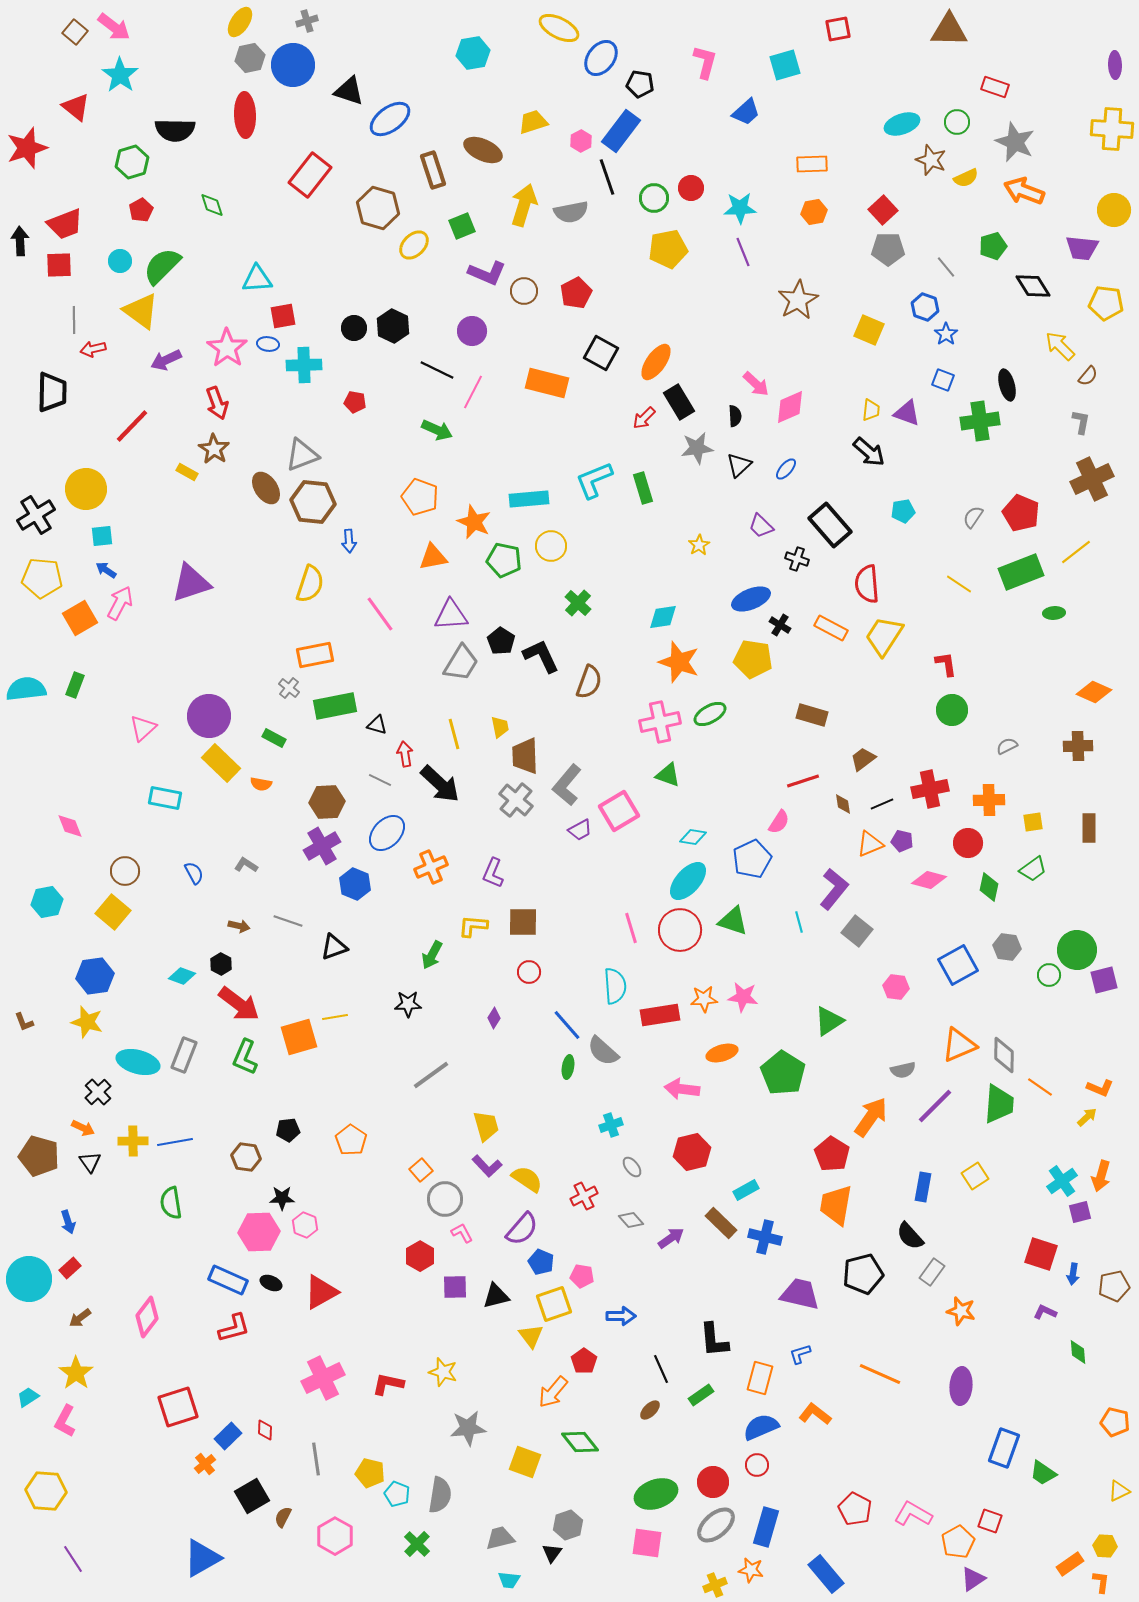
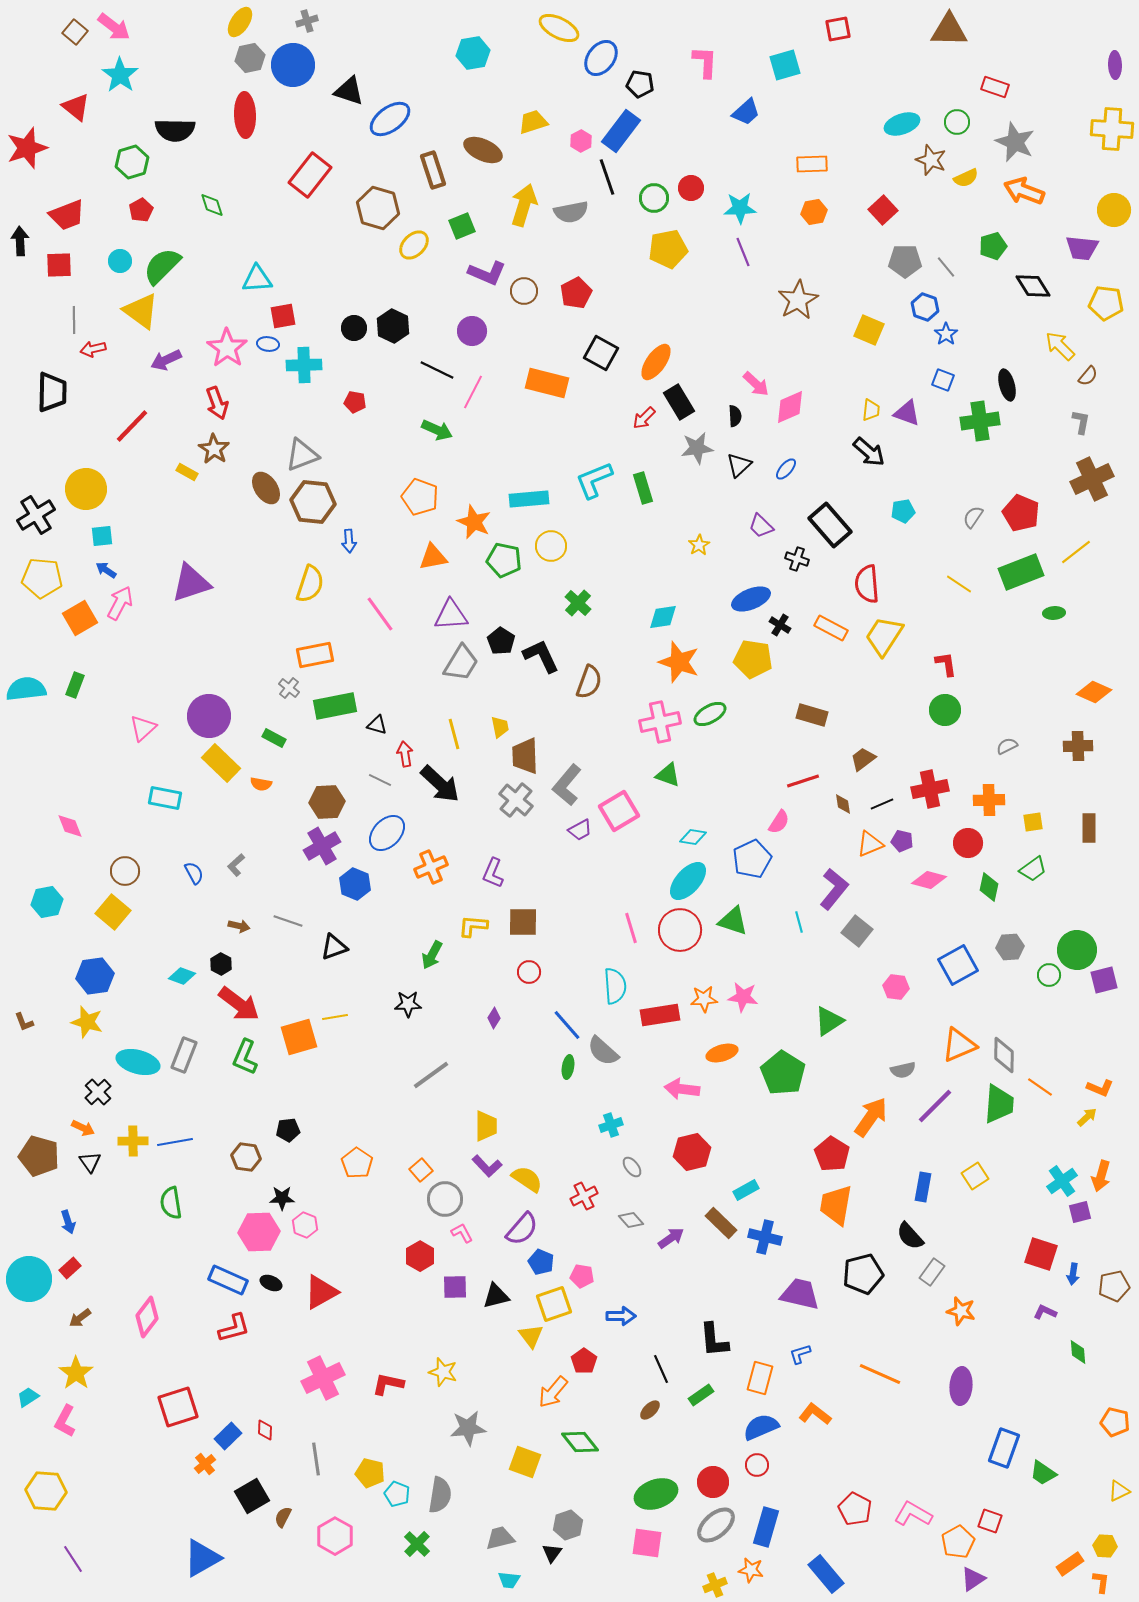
pink L-shape at (705, 62): rotated 12 degrees counterclockwise
red trapezoid at (65, 224): moved 2 px right, 9 px up
gray pentagon at (888, 249): moved 17 px right, 12 px down
green circle at (952, 710): moved 7 px left
gray L-shape at (246, 865): moved 10 px left; rotated 75 degrees counterclockwise
gray hexagon at (1007, 947): moved 3 px right; rotated 12 degrees counterclockwise
yellow trapezoid at (486, 1126): rotated 16 degrees clockwise
orange pentagon at (351, 1140): moved 6 px right, 23 px down
